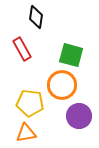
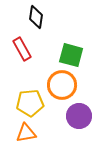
yellow pentagon: rotated 12 degrees counterclockwise
